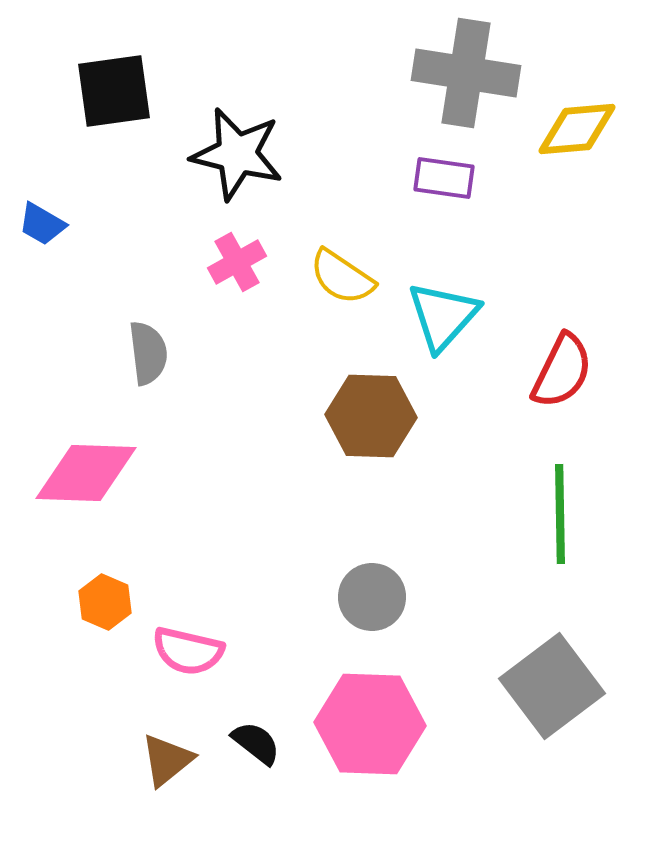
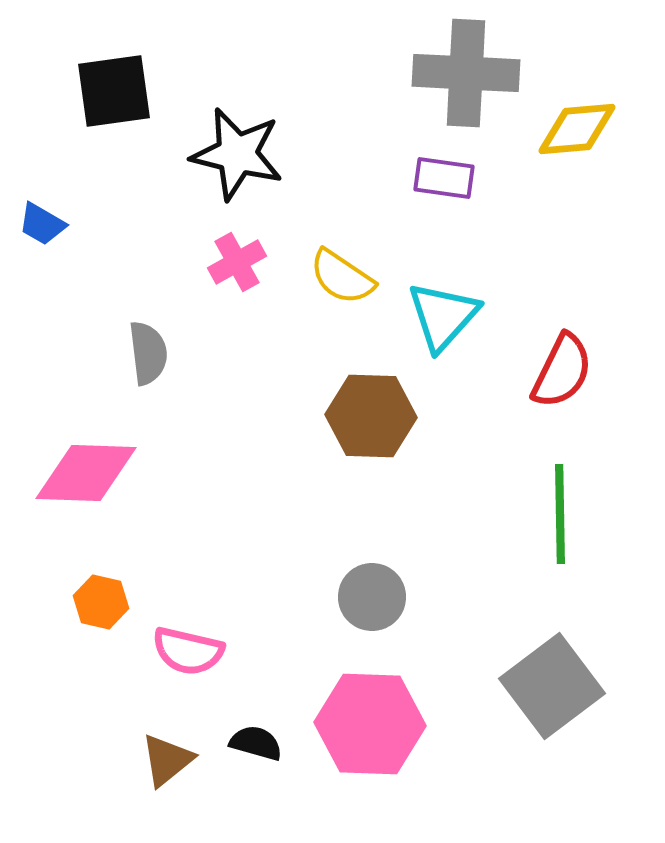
gray cross: rotated 6 degrees counterclockwise
orange hexagon: moved 4 px left; rotated 10 degrees counterclockwise
black semicircle: rotated 22 degrees counterclockwise
